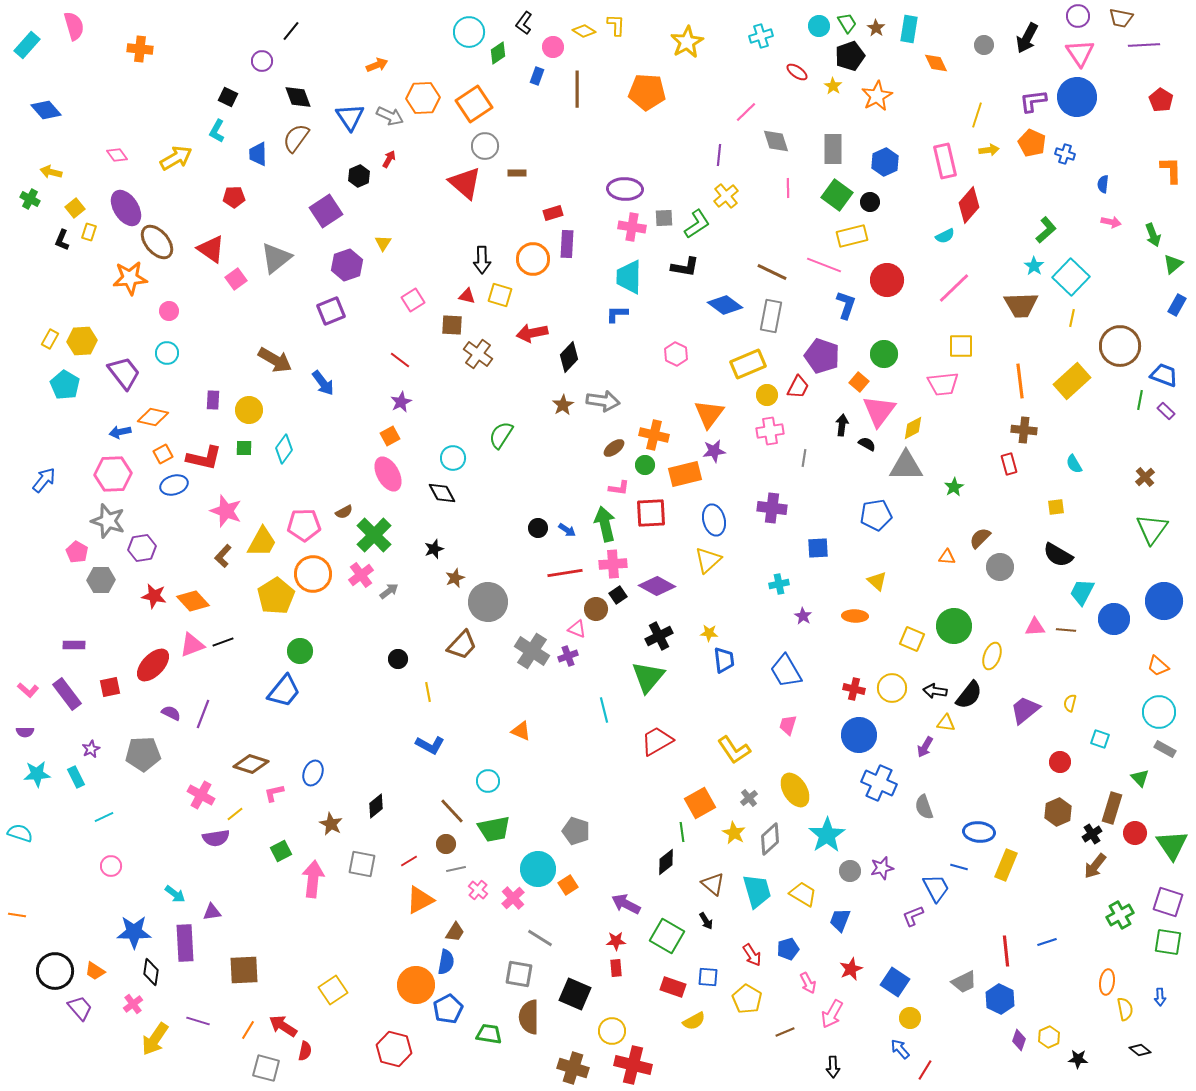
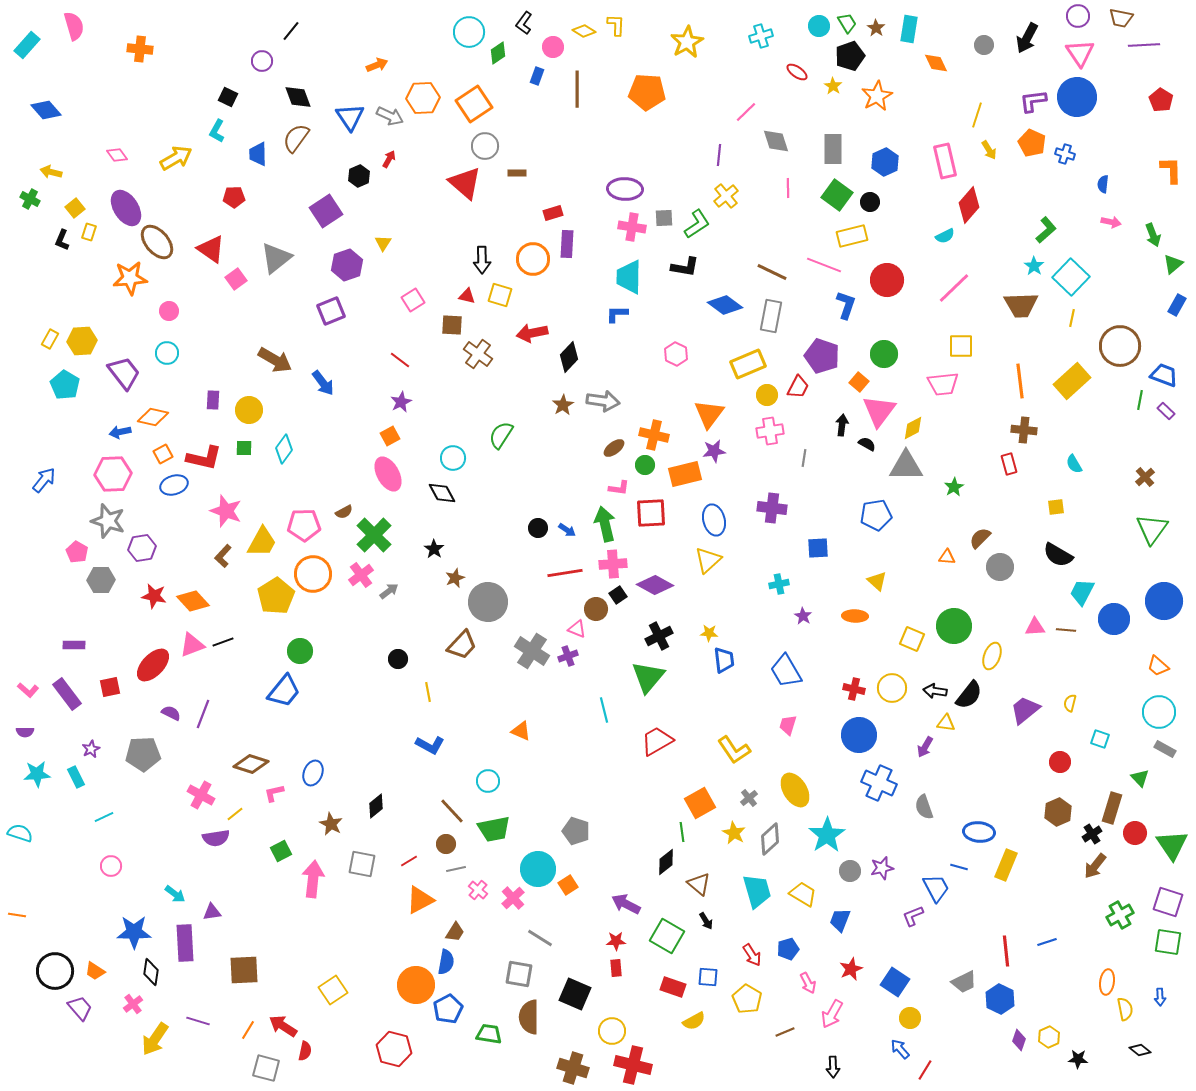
yellow arrow at (989, 150): rotated 66 degrees clockwise
black star at (434, 549): rotated 18 degrees counterclockwise
purple diamond at (657, 586): moved 2 px left, 1 px up
brown triangle at (713, 884): moved 14 px left
